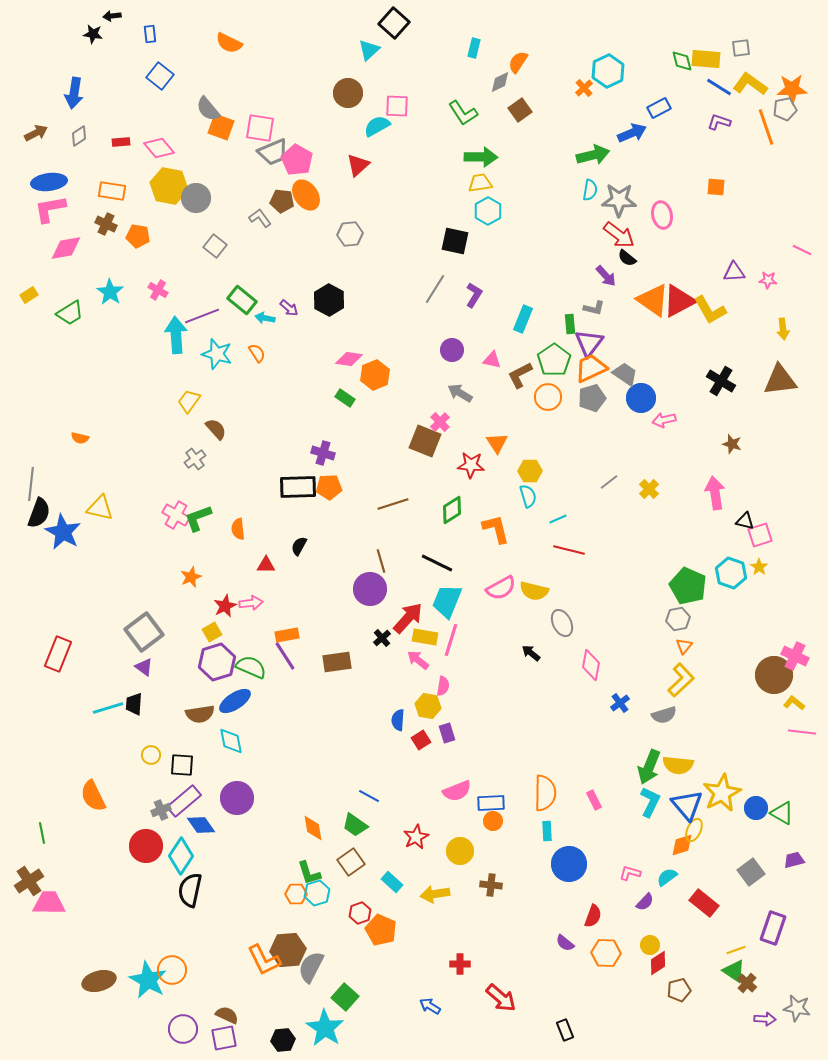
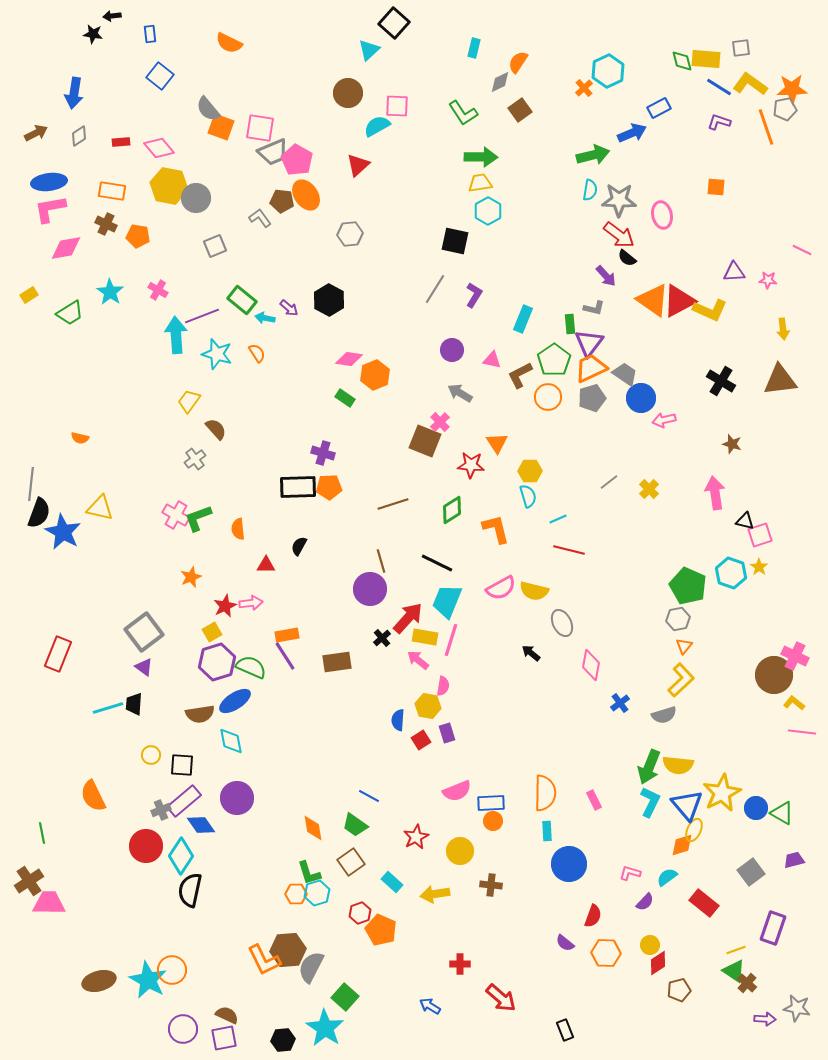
gray square at (215, 246): rotated 30 degrees clockwise
yellow L-shape at (710, 310): rotated 36 degrees counterclockwise
